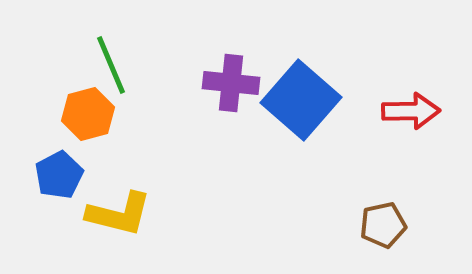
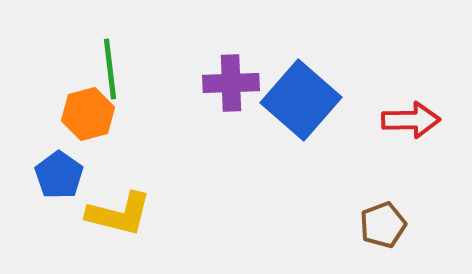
green line: moved 1 px left, 4 px down; rotated 16 degrees clockwise
purple cross: rotated 8 degrees counterclockwise
red arrow: moved 9 px down
blue pentagon: rotated 9 degrees counterclockwise
brown pentagon: rotated 9 degrees counterclockwise
